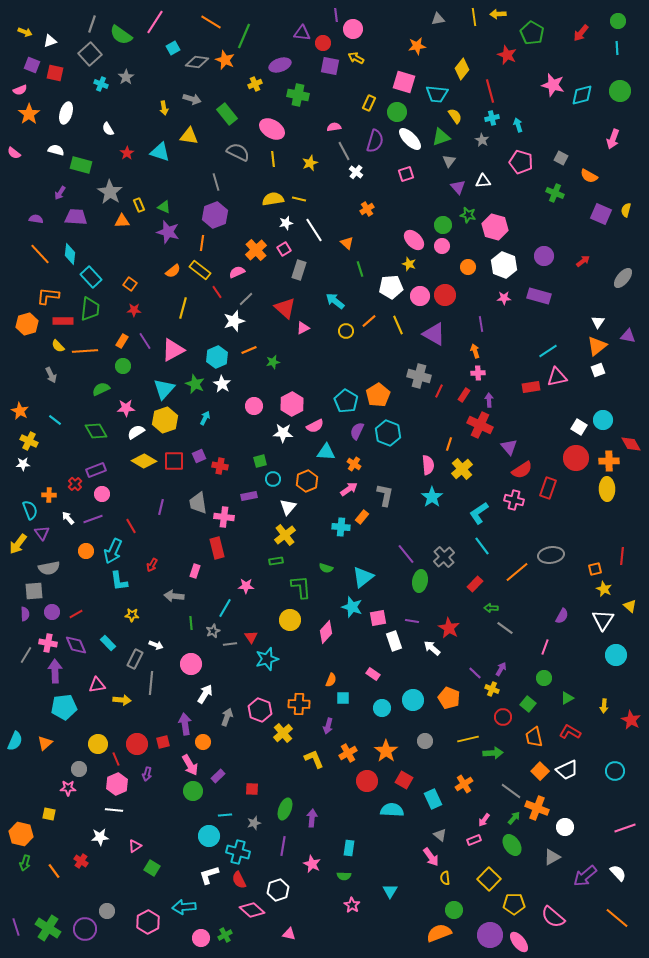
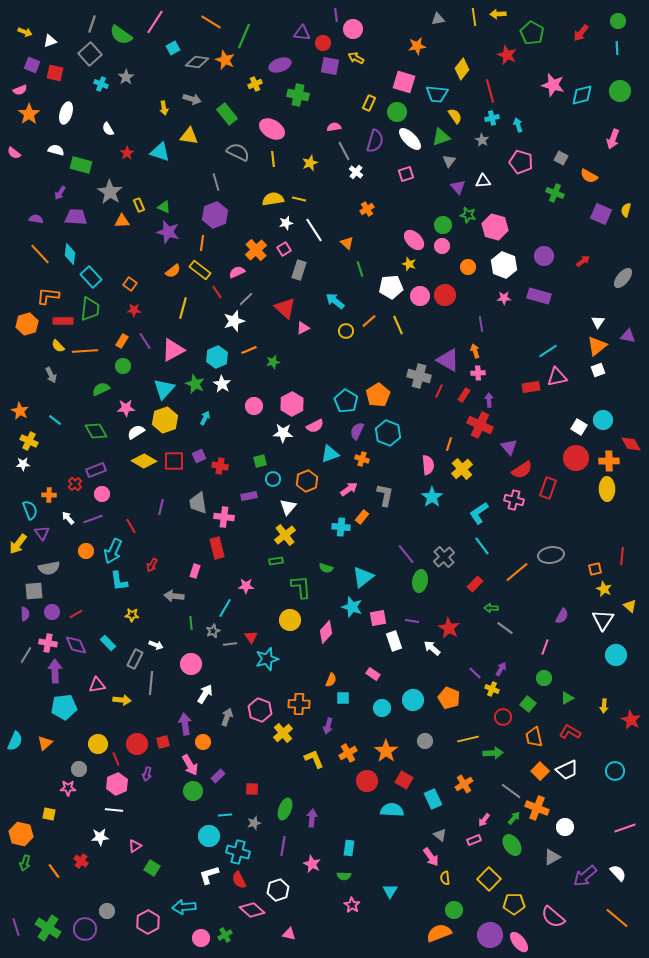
purple triangle at (434, 334): moved 14 px right, 26 px down
cyan triangle at (326, 452): moved 4 px right, 2 px down; rotated 24 degrees counterclockwise
orange cross at (354, 464): moved 8 px right, 5 px up; rotated 16 degrees counterclockwise
